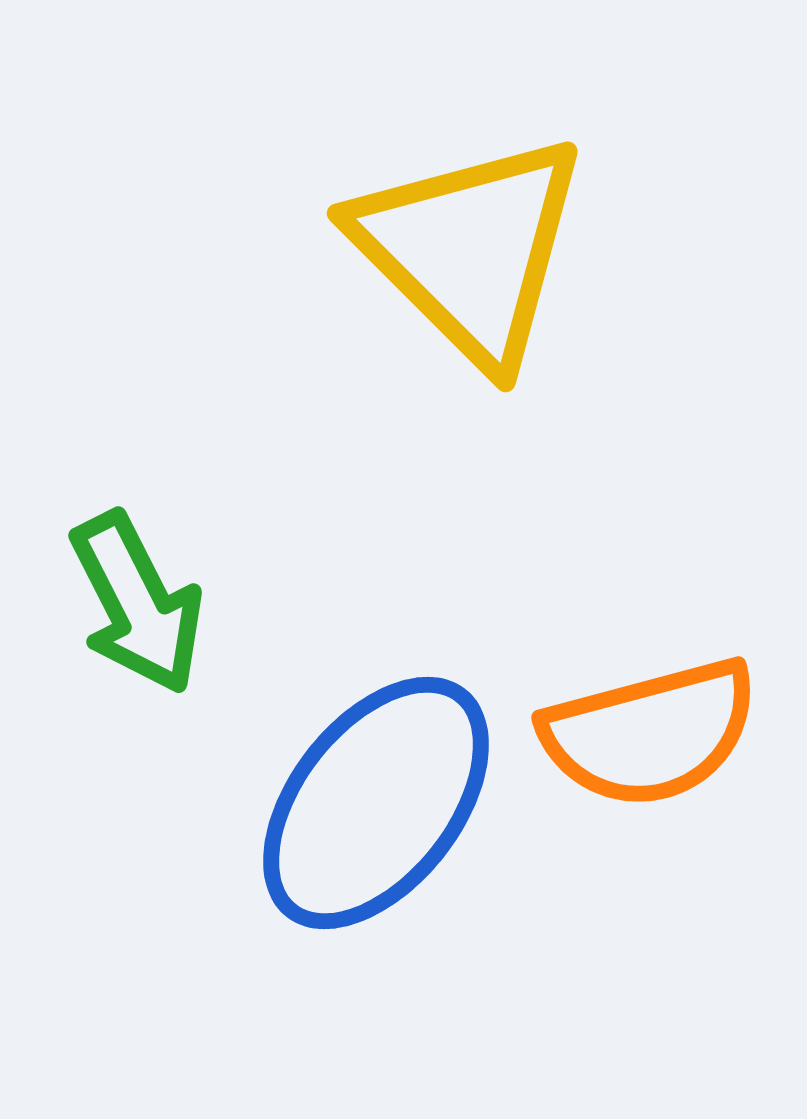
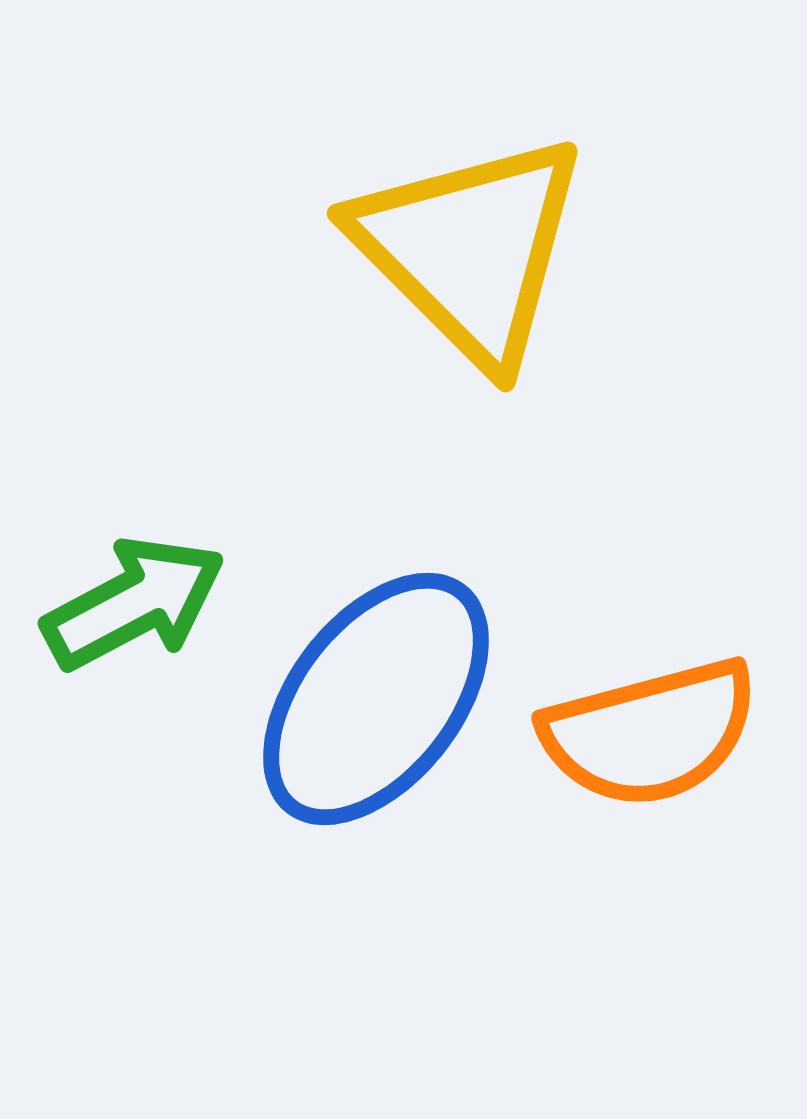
green arrow: moved 3 px left; rotated 91 degrees counterclockwise
blue ellipse: moved 104 px up
